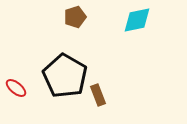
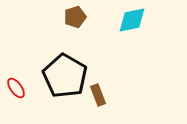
cyan diamond: moved 5 px left
red ellipse: rotated 15 degrees clockwise
